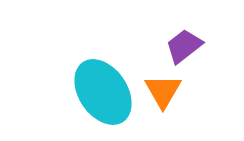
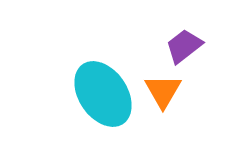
cyan ellipse: moved 2 px down
